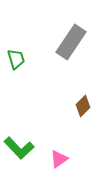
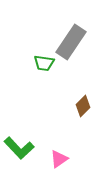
green trapezoid: moved 28 px right, 4 px down; rotated 115 degrees clockwise
